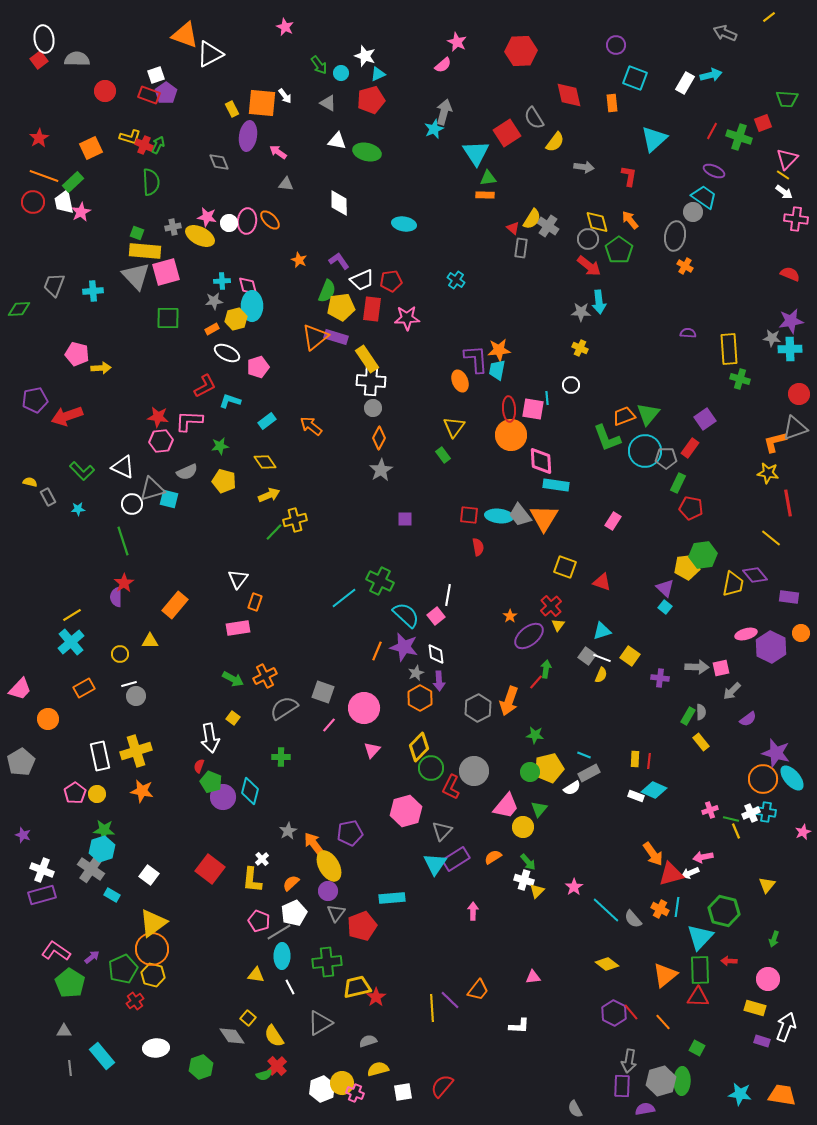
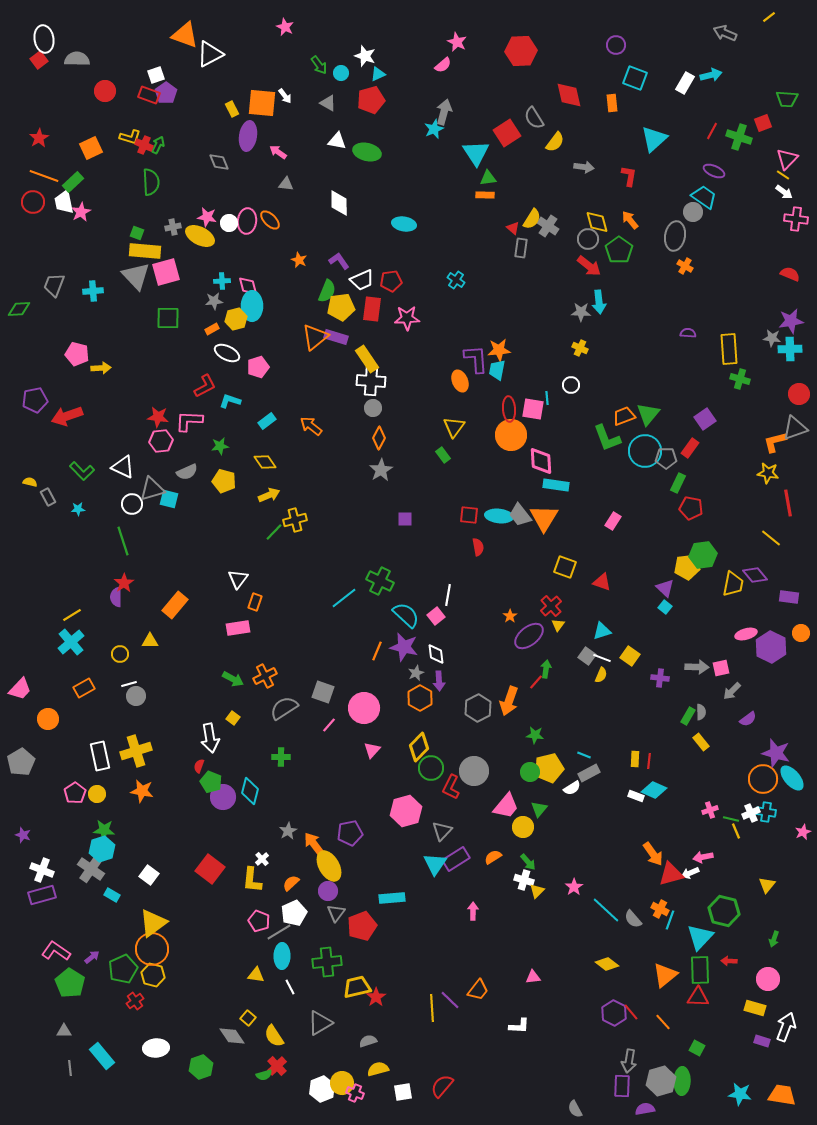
cyan line at (677, 907): moved 7 px left, 13 px down; rotated 12 degrees clockwise
